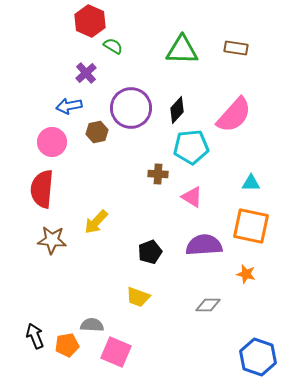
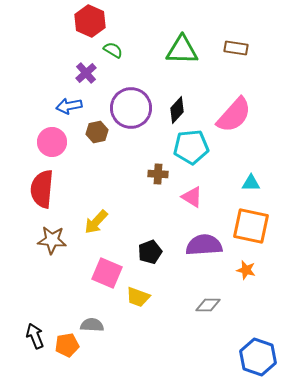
green semicircle: moved 4 px down
orange star: moved 4 px up
pink square: moved 9 px left, 79 px up
